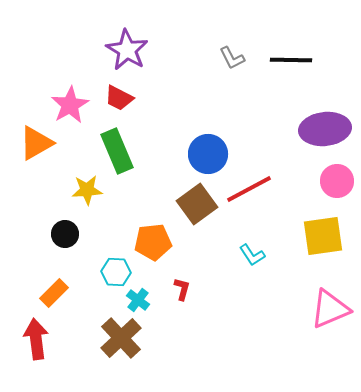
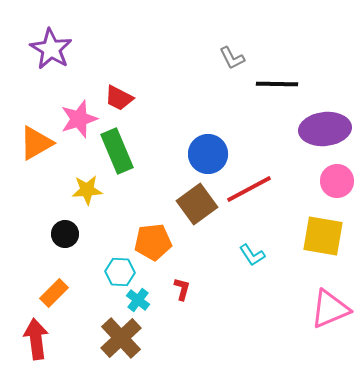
purple star: moved 76 px left, 1 px up
black line: moved 14 px left, 24 px down
pink star: moved 9 px right, 14 px down; rotated 12 degrees clockwise
yellow square: rotated 18 degrees clockwise
cyan hexagon: moved 4 px right
